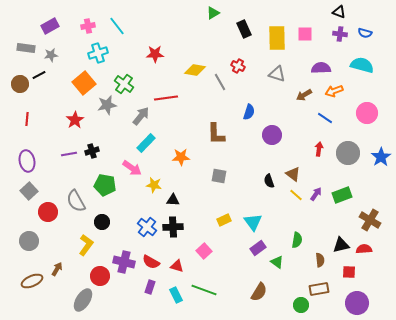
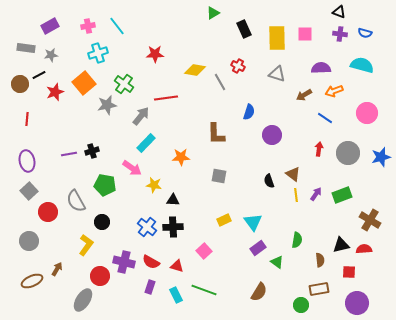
red star at (75, 120): moved 20 px left, 28 px up; rotated 12 degrees clockwise
blue star at (381, 157): rotated 18 degrees clockwise
yellow line at (296, 195): rotated 40 degrees clockwise
